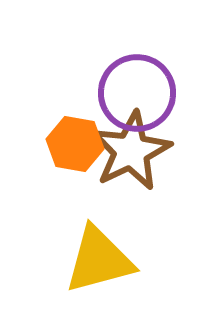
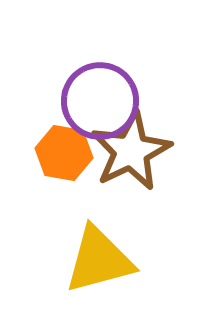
purple circle: moved 37 px left, 8 px down
orange hexagon: moved 11 px left, 9 px down
